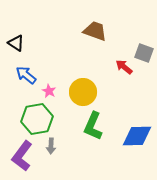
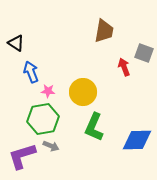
brown trapezoid: moved 9 px right; rotated 80 degrees clockwise
red arrow: rotated 30 degrees clockwise
blue arrow: moved 5 px right, 3 px up; rotated 30 degrees clockwise
pink star: moved 1 px left; rotated 24 degrees counterclockwise
green hexagon: moved 6 px right
green L-shape: moved 1 px right, 1 px down
blue diamond: moved 4 px down
gray arrow: rotated 70 degrees counterclockwise
purple L-shape: rotated 36 degrees clockwise
